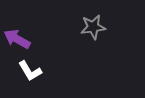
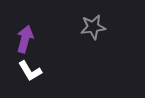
purple arrow: moved 8 px right; rotated 76 degrees clockwise
